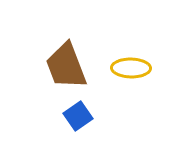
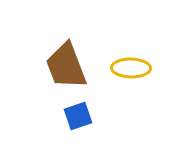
blue square: rotated 16 degrees clockwise
